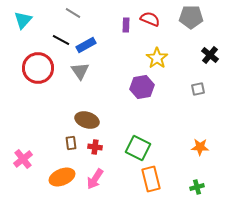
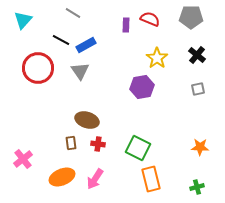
black cross: moved 13 px left
red cross: moved 3 px right, 3 px up
